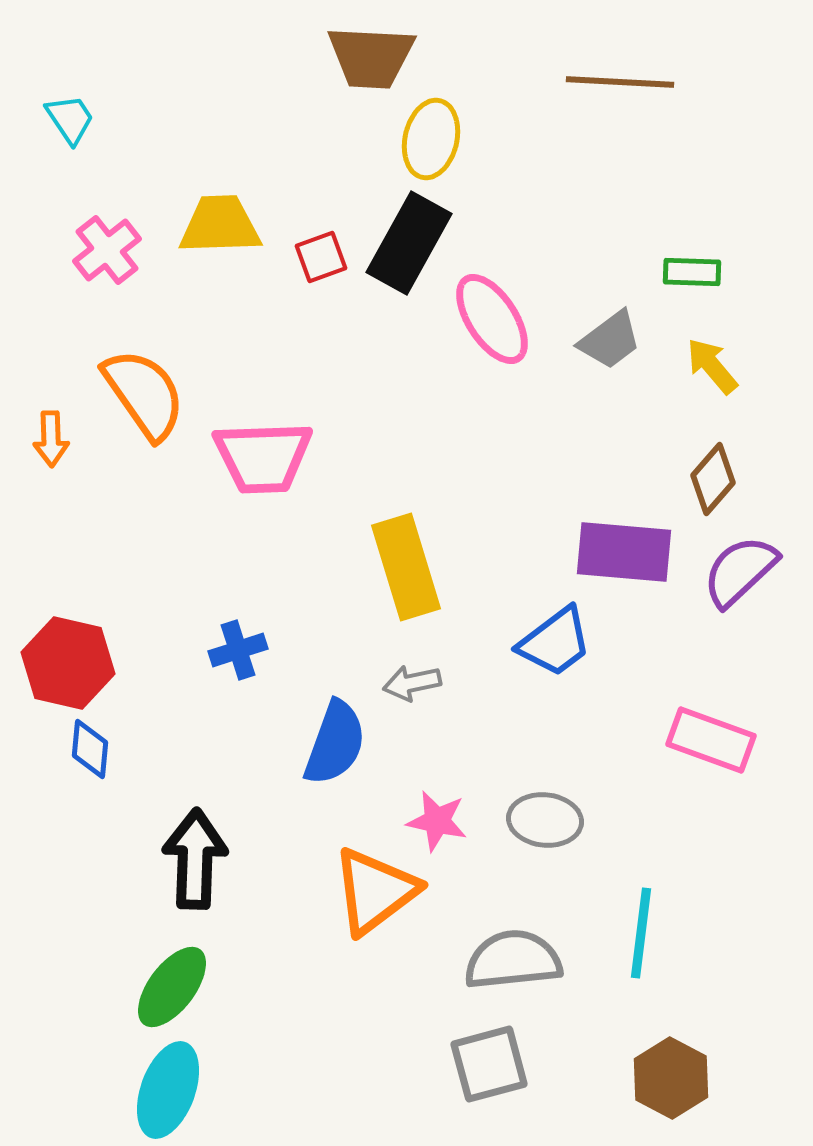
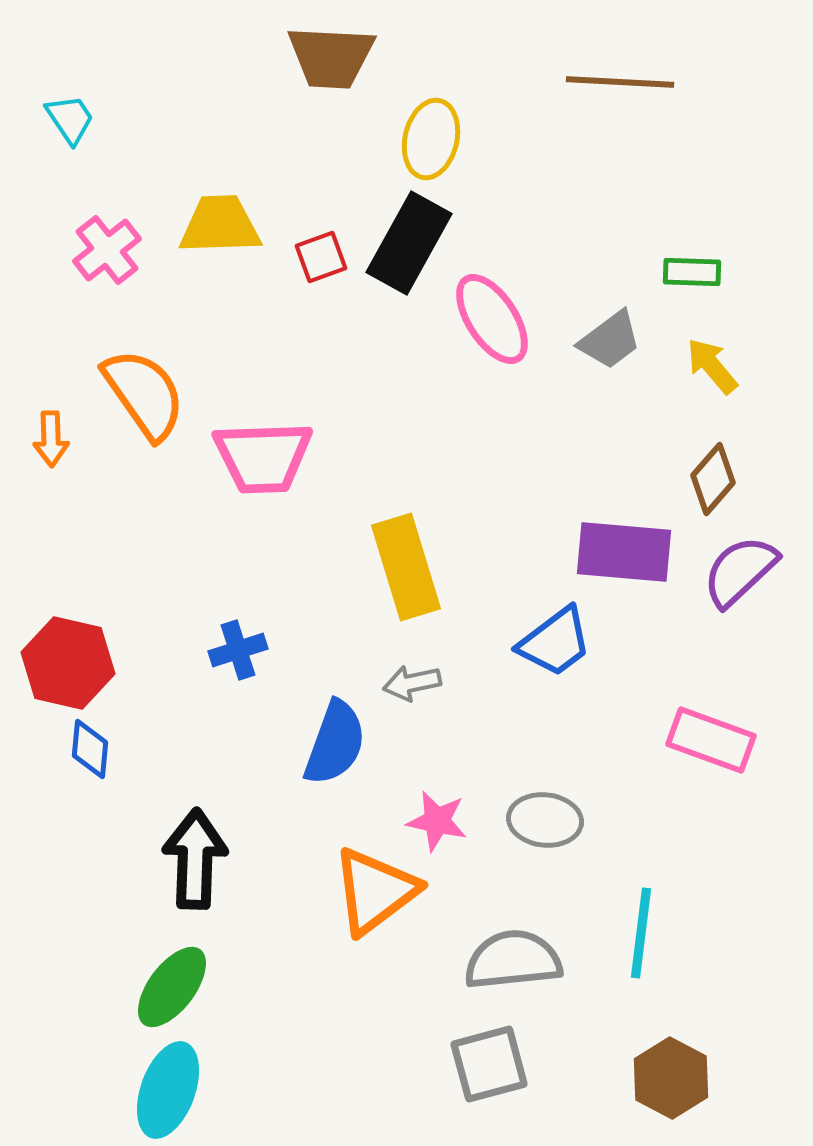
brown trapezoid: moved 40 px left
